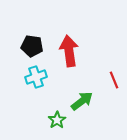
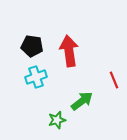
green star: rotated 18 degrees clockwise
